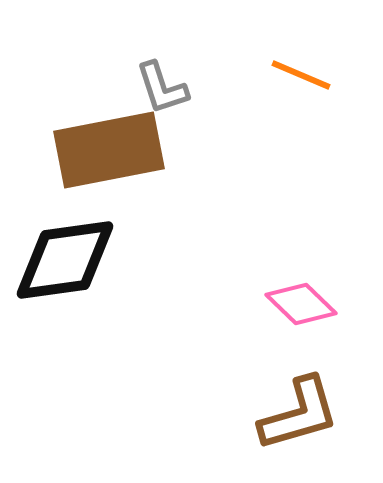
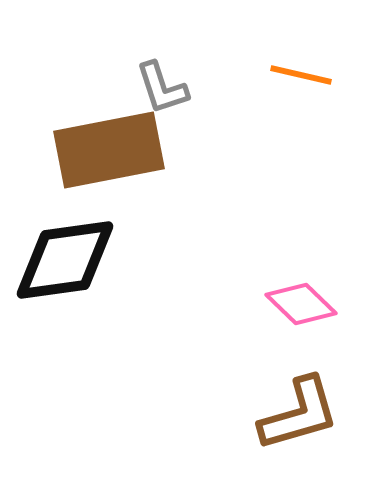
orange line: rotated 10 degrees counterclockwise
